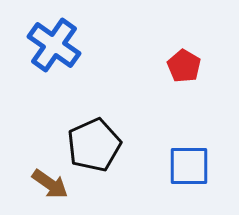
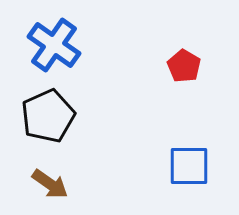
black pentagon: moved 46 px left, 29 px up
